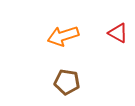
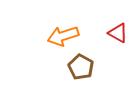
brown pentagon: moved 14 px right, 15 px up; rotated 20 degrees clockwise
